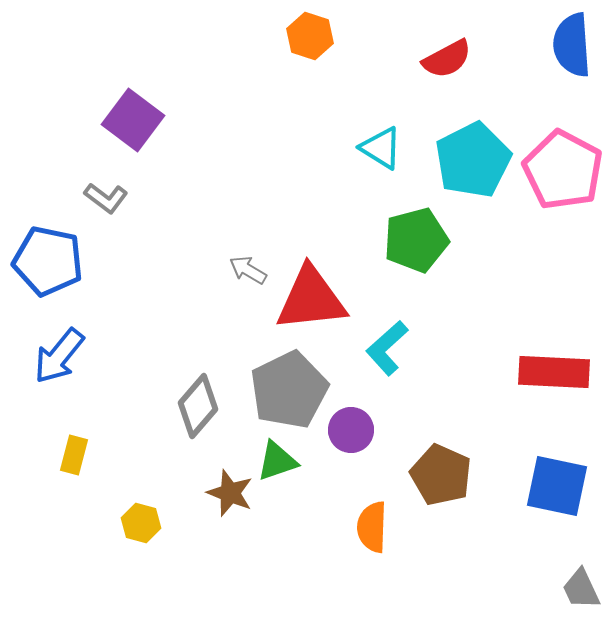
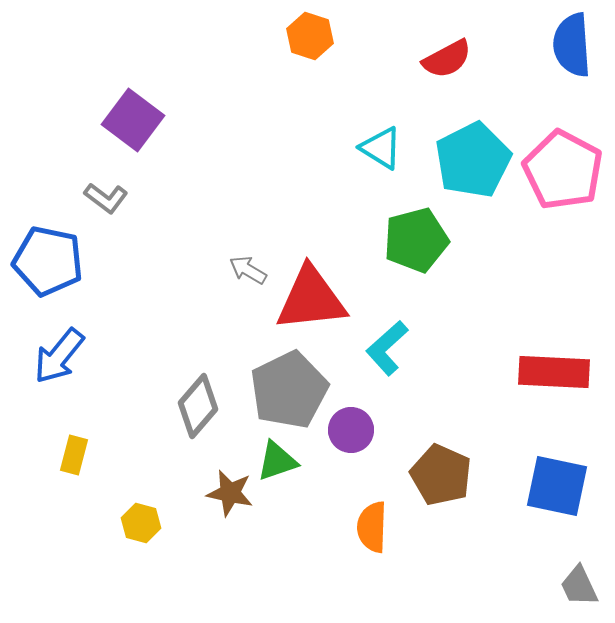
brown star: rotated 9 degrees counterclockwise
gray trapezoid: moved 2 px left, 3 px up
